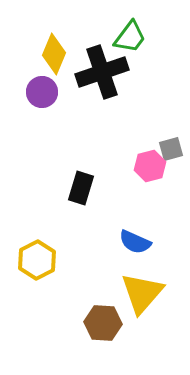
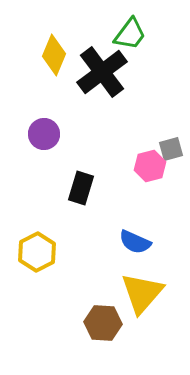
green trapezoid: moved 3 px up
yellow diamond: moved 1 px down
black cross: rotated 18 degrees counterclockwise
purple circle: moved 2 px right, 42 px down
yellow hexagon: moved 8 px up
